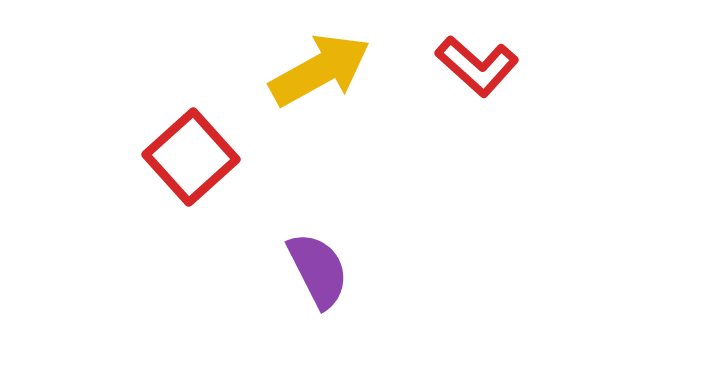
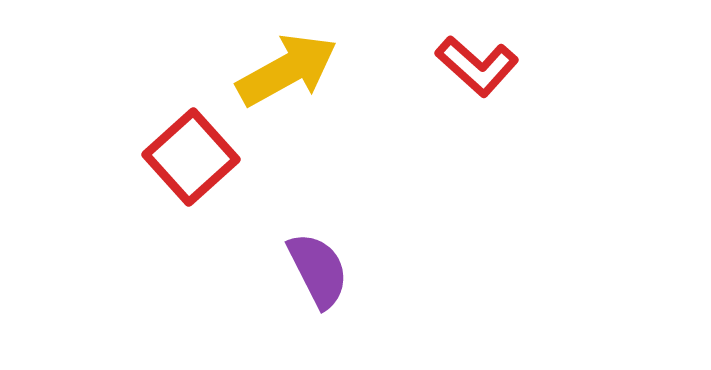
yellow arrow: moved 33 px left
